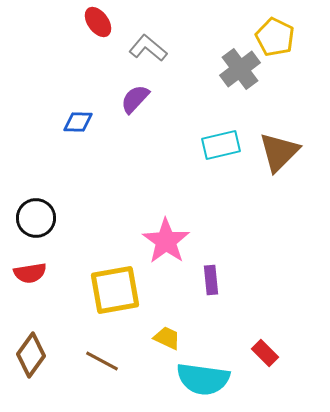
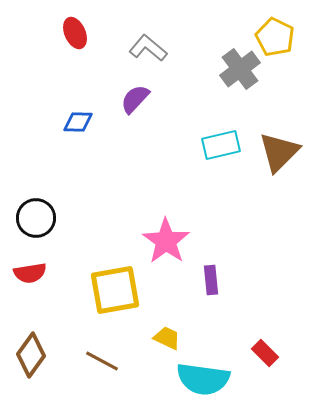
red ellipse: moved 23 px left, 11 px down; rotated 12 degrees clockwise
